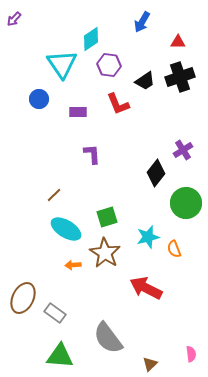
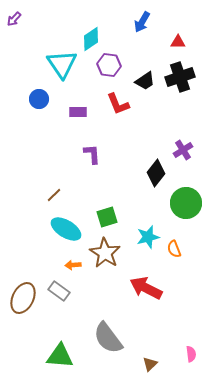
gray rectangle: moved 4 px right, 22 px up
